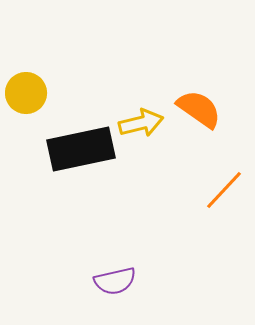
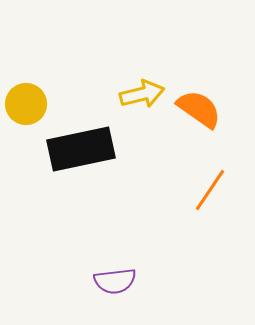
yellow circle: moved 11 px down
yellow arrow: moved 1 px right, 29 px up
orange line: moved 14 px left; rotated 9 degrees counterclockwise
purple semicircle: rotated 6 degrees clockwise
